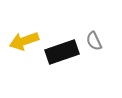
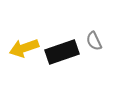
yellow arrow: moved 7 px down
